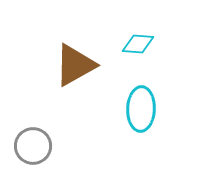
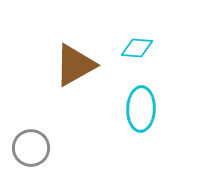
cyan diamond: moved 1 px left, 4 px down
gray circle: moved 2 px left, 2 px down
